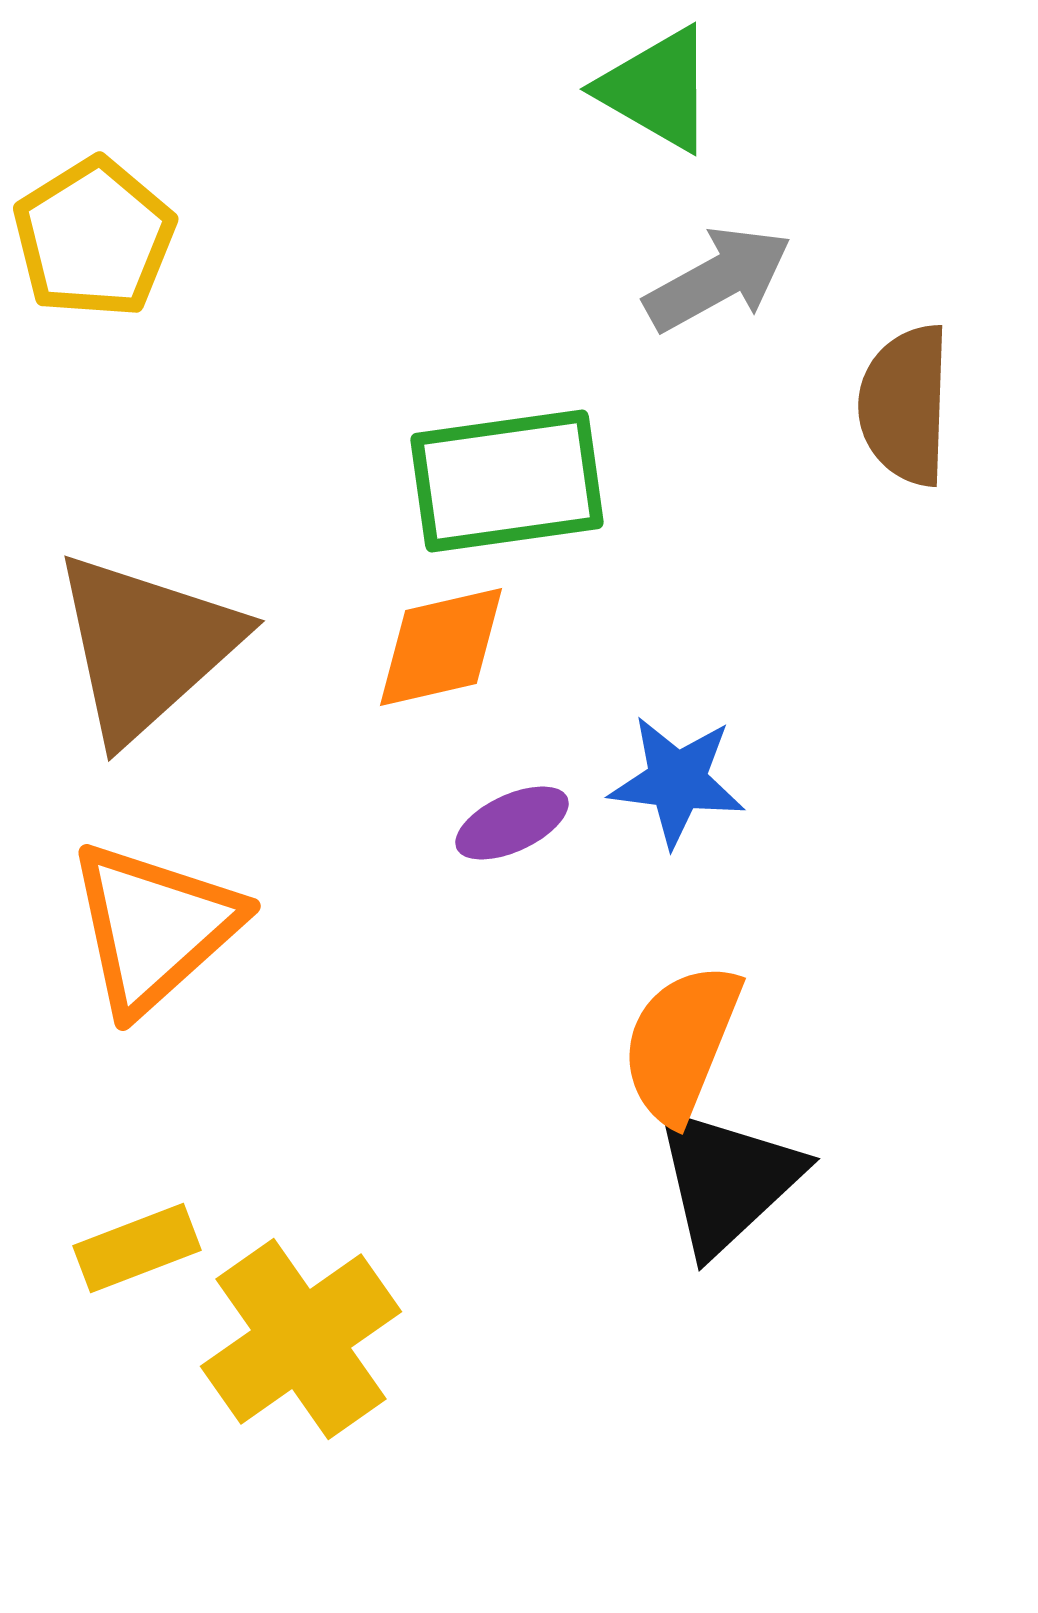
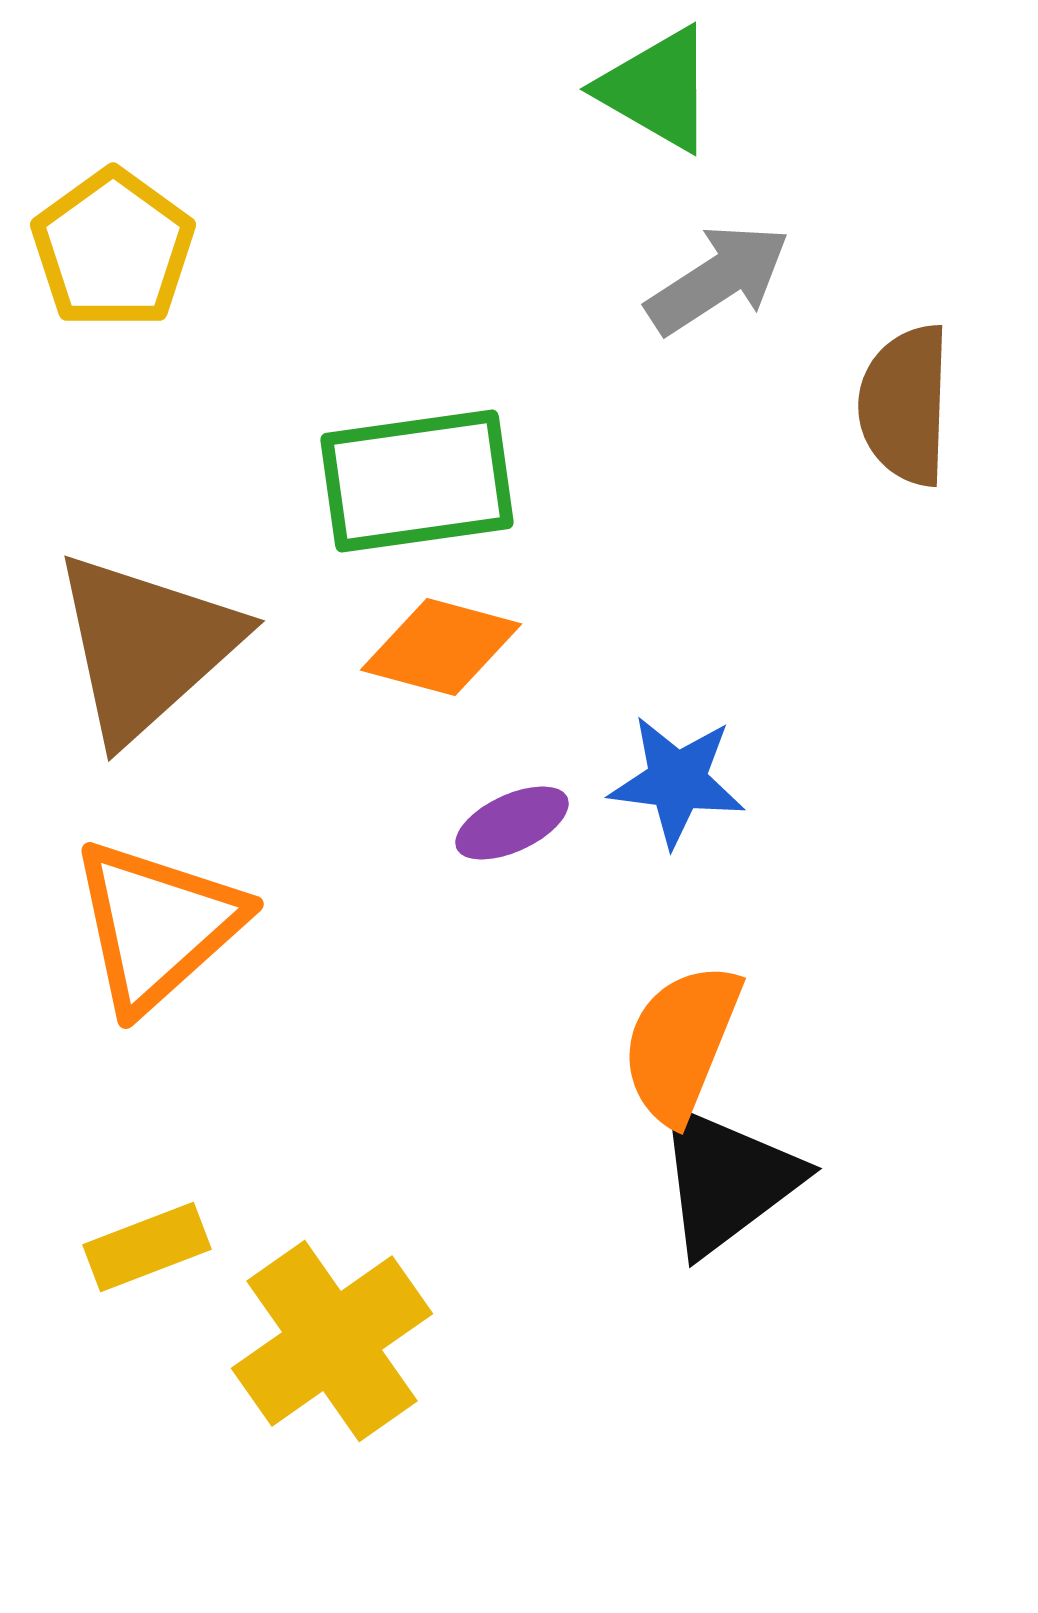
yellow pentagon: moved 19 px right, 11 px down; rotated 4 degrees counterclockwise
gray arrow: rotated 4 degrees counterclockwise
green rectangle: moved 90 px left
orange diamond: rotated 28 degrees clockwise
orange triangle: moved 3 px right, 2 px up
black triangle: rotated 6 degrees clockwise
yellow rectangle: moved 10 px right, 1 px up
yellow cross: moved 31 px right, 2 px down
